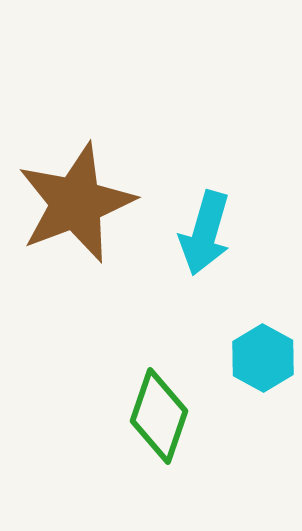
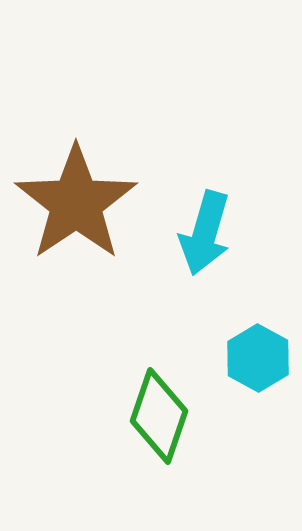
brown star: rotated 13 degrees counterclockwise
cyan hexagon: moved 5 px left
